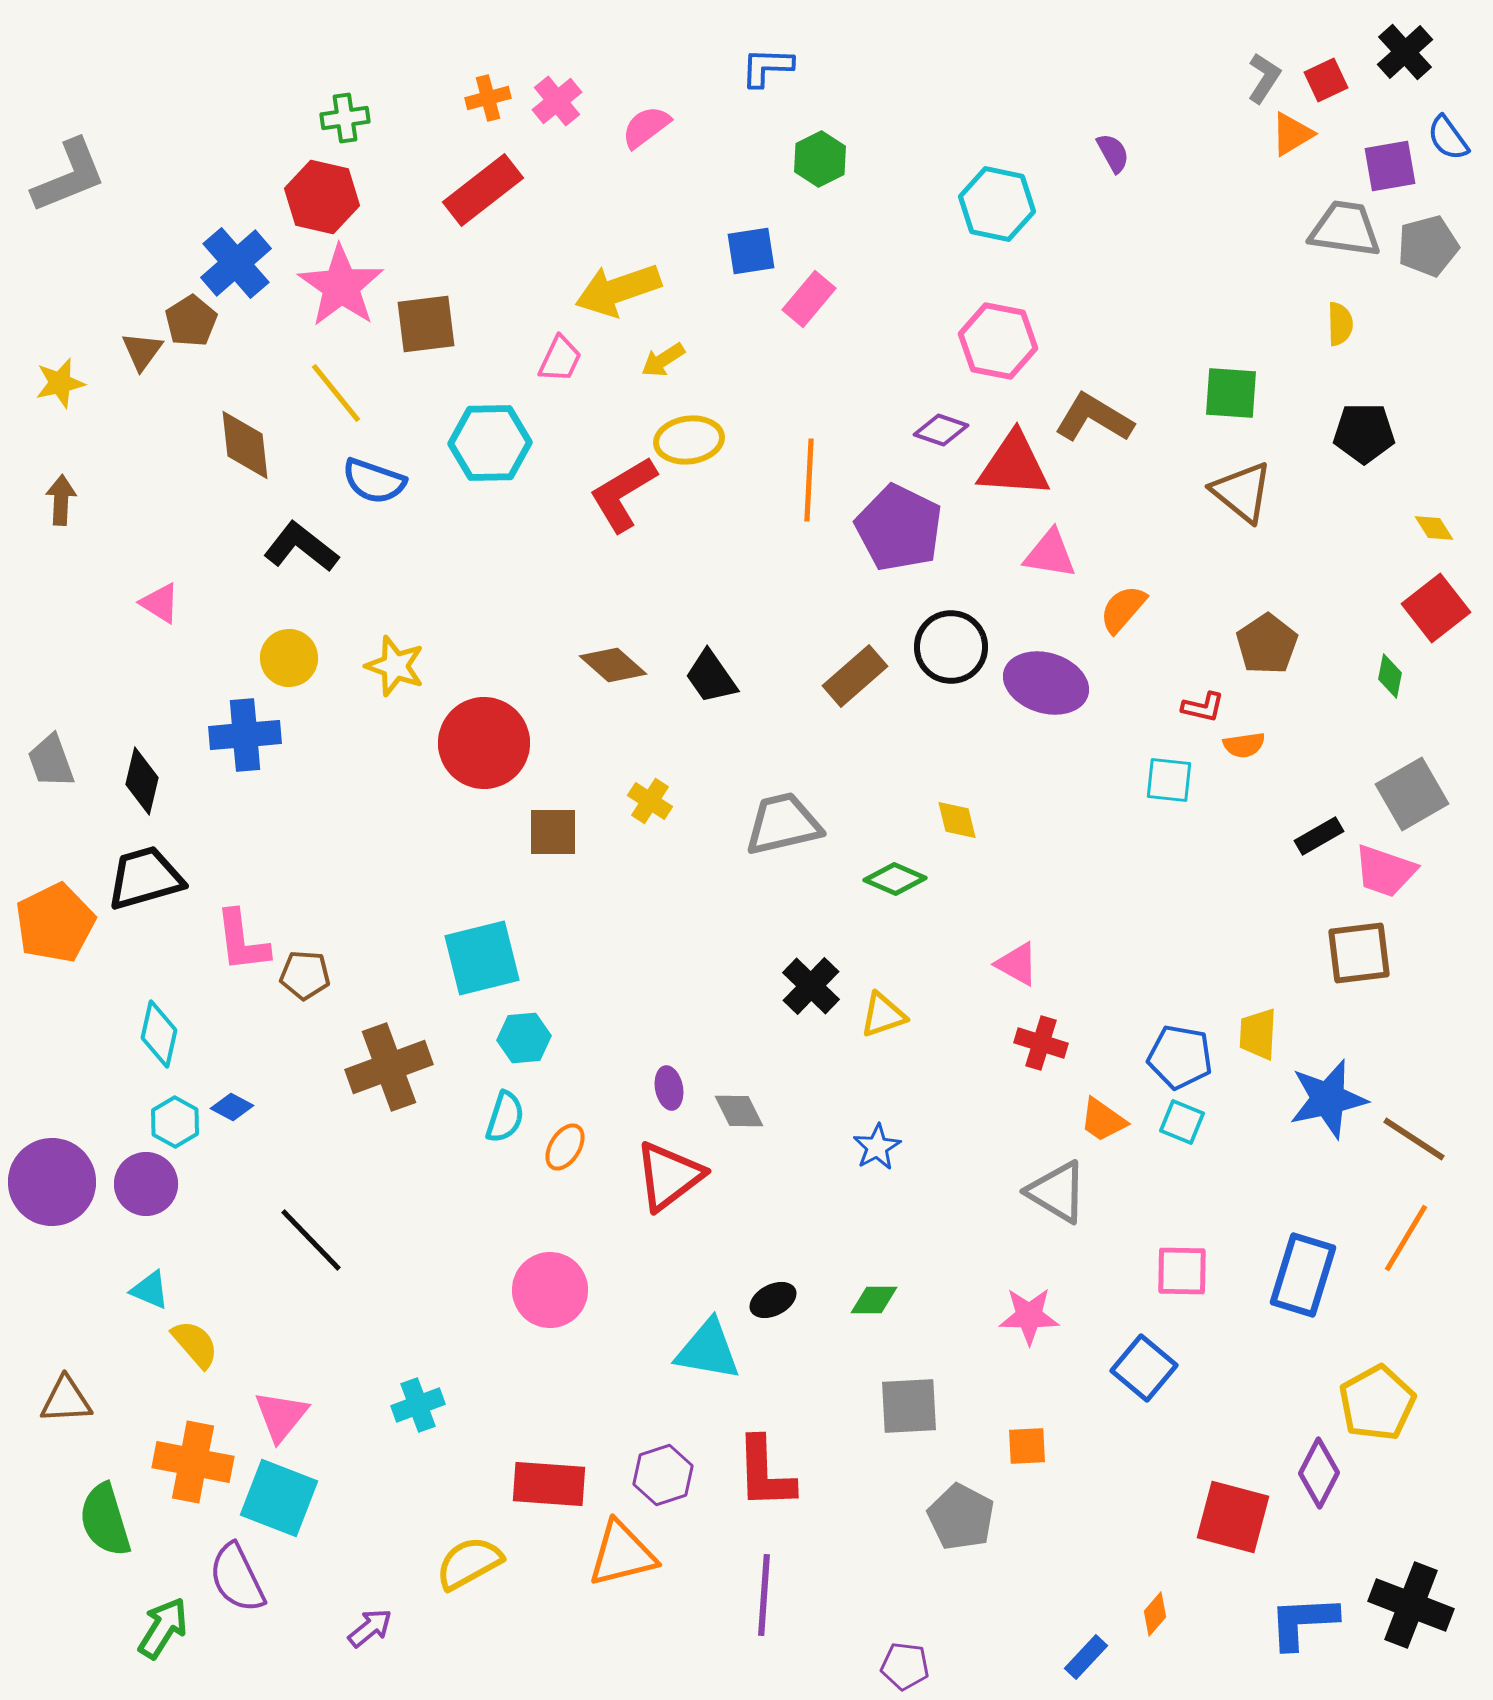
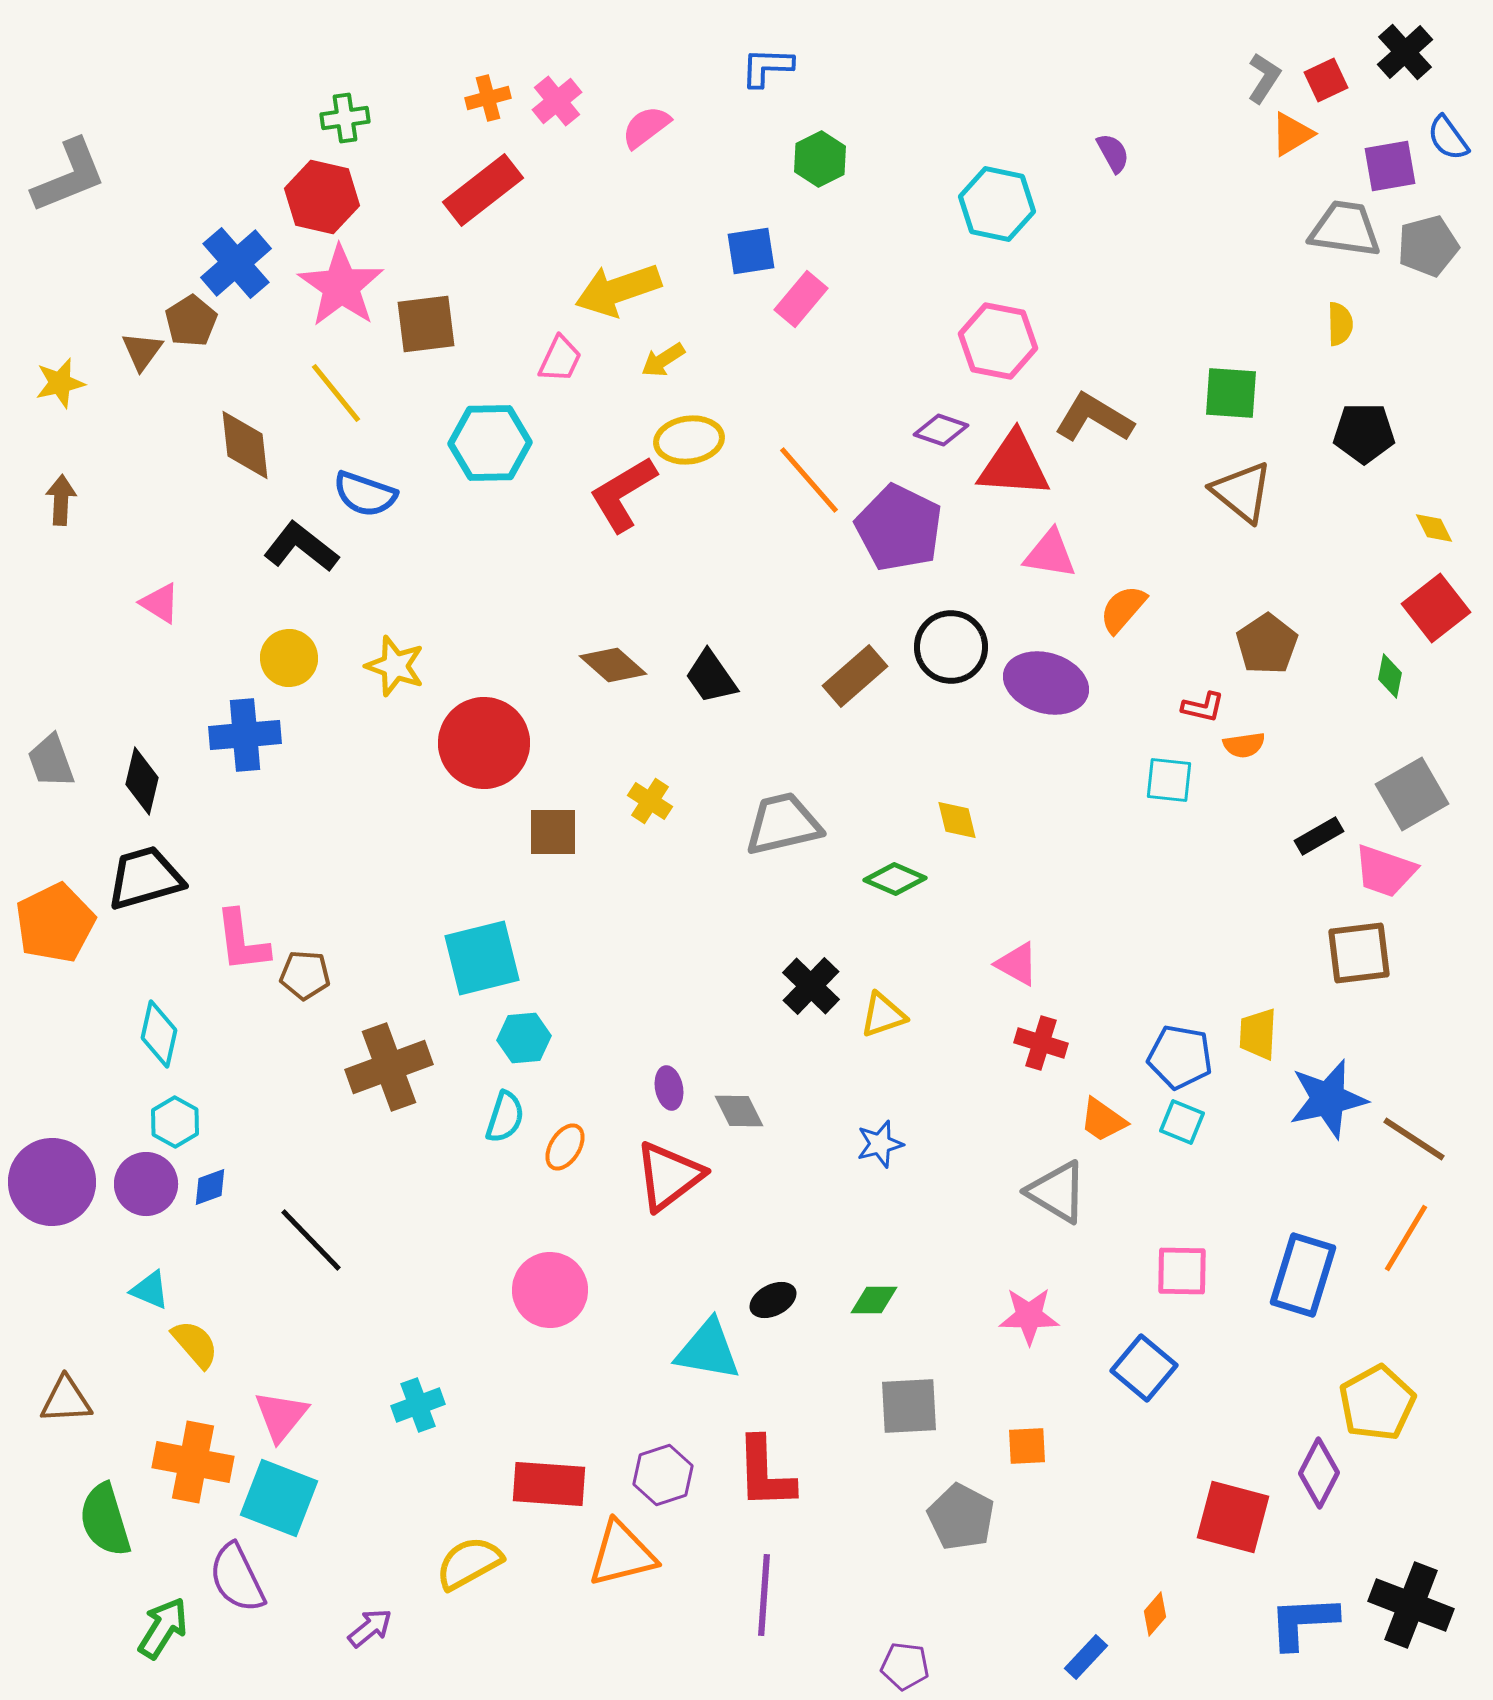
pink rectangle at (809, 299): moved 8 px left
orange line at (809, 480): rotated 44 degrees counterclockwise
blue semicircle at (374, 481): moved 9 px left, 13 px down
yellow diamond at (1434, 528): rotated 6 degrees clockwise
blue diamond at (232, 1107): moved 22 px left, 80 px down; rotated 48 degrees counterclockwise
blue star at (877, 1147): moved 3 px right, 3 px up; rotated 15 degrees clockwise
